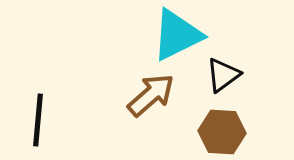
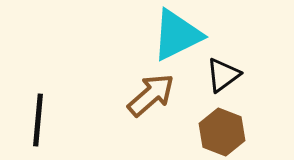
brown hexagon: rotated 18 degrees clockwise
